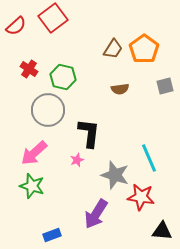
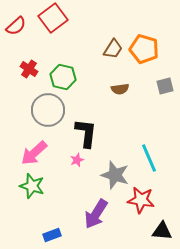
orange pentagon: rotated 20 degrees counterclockwise
black L-shape: moved 3 px left
red star: moved 3 px down
